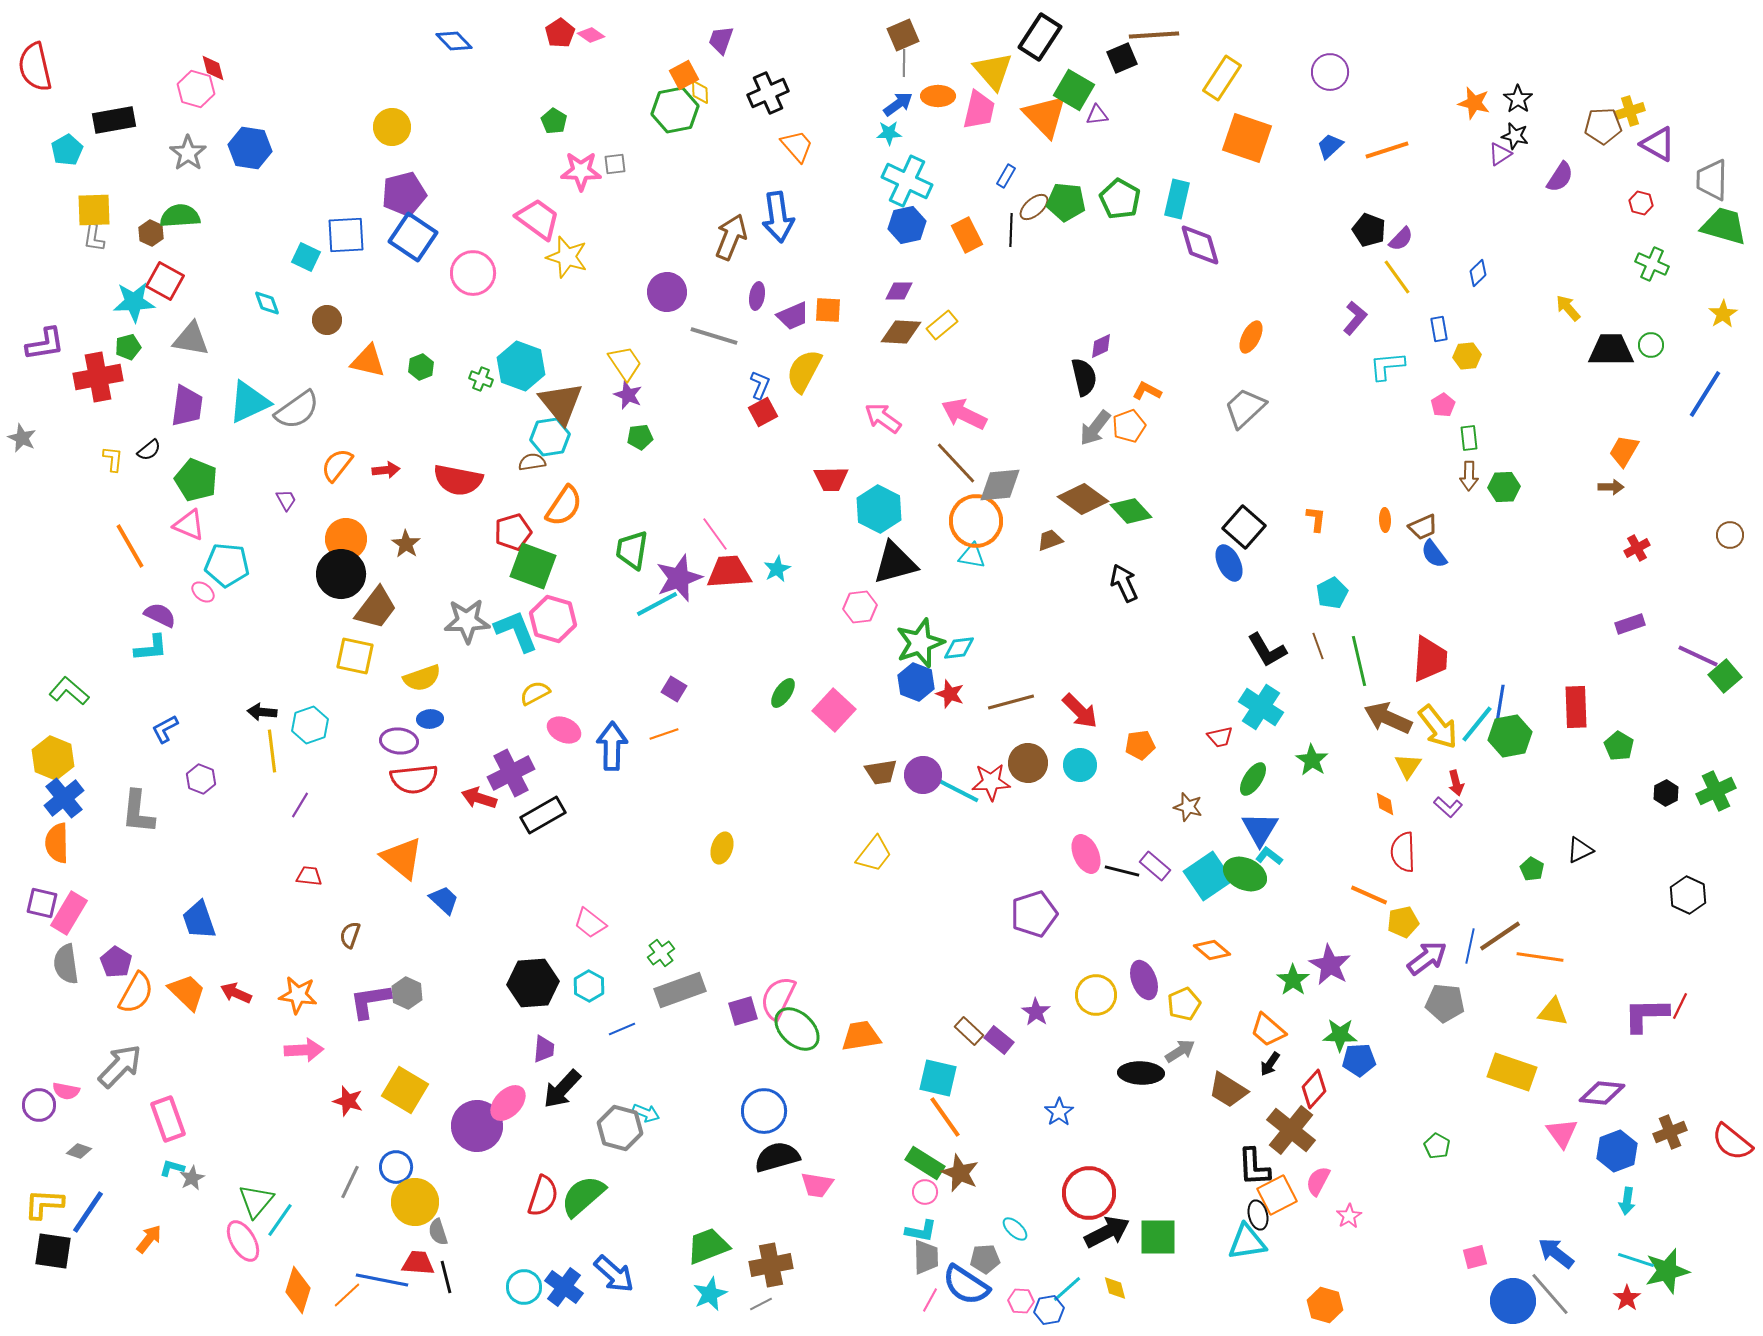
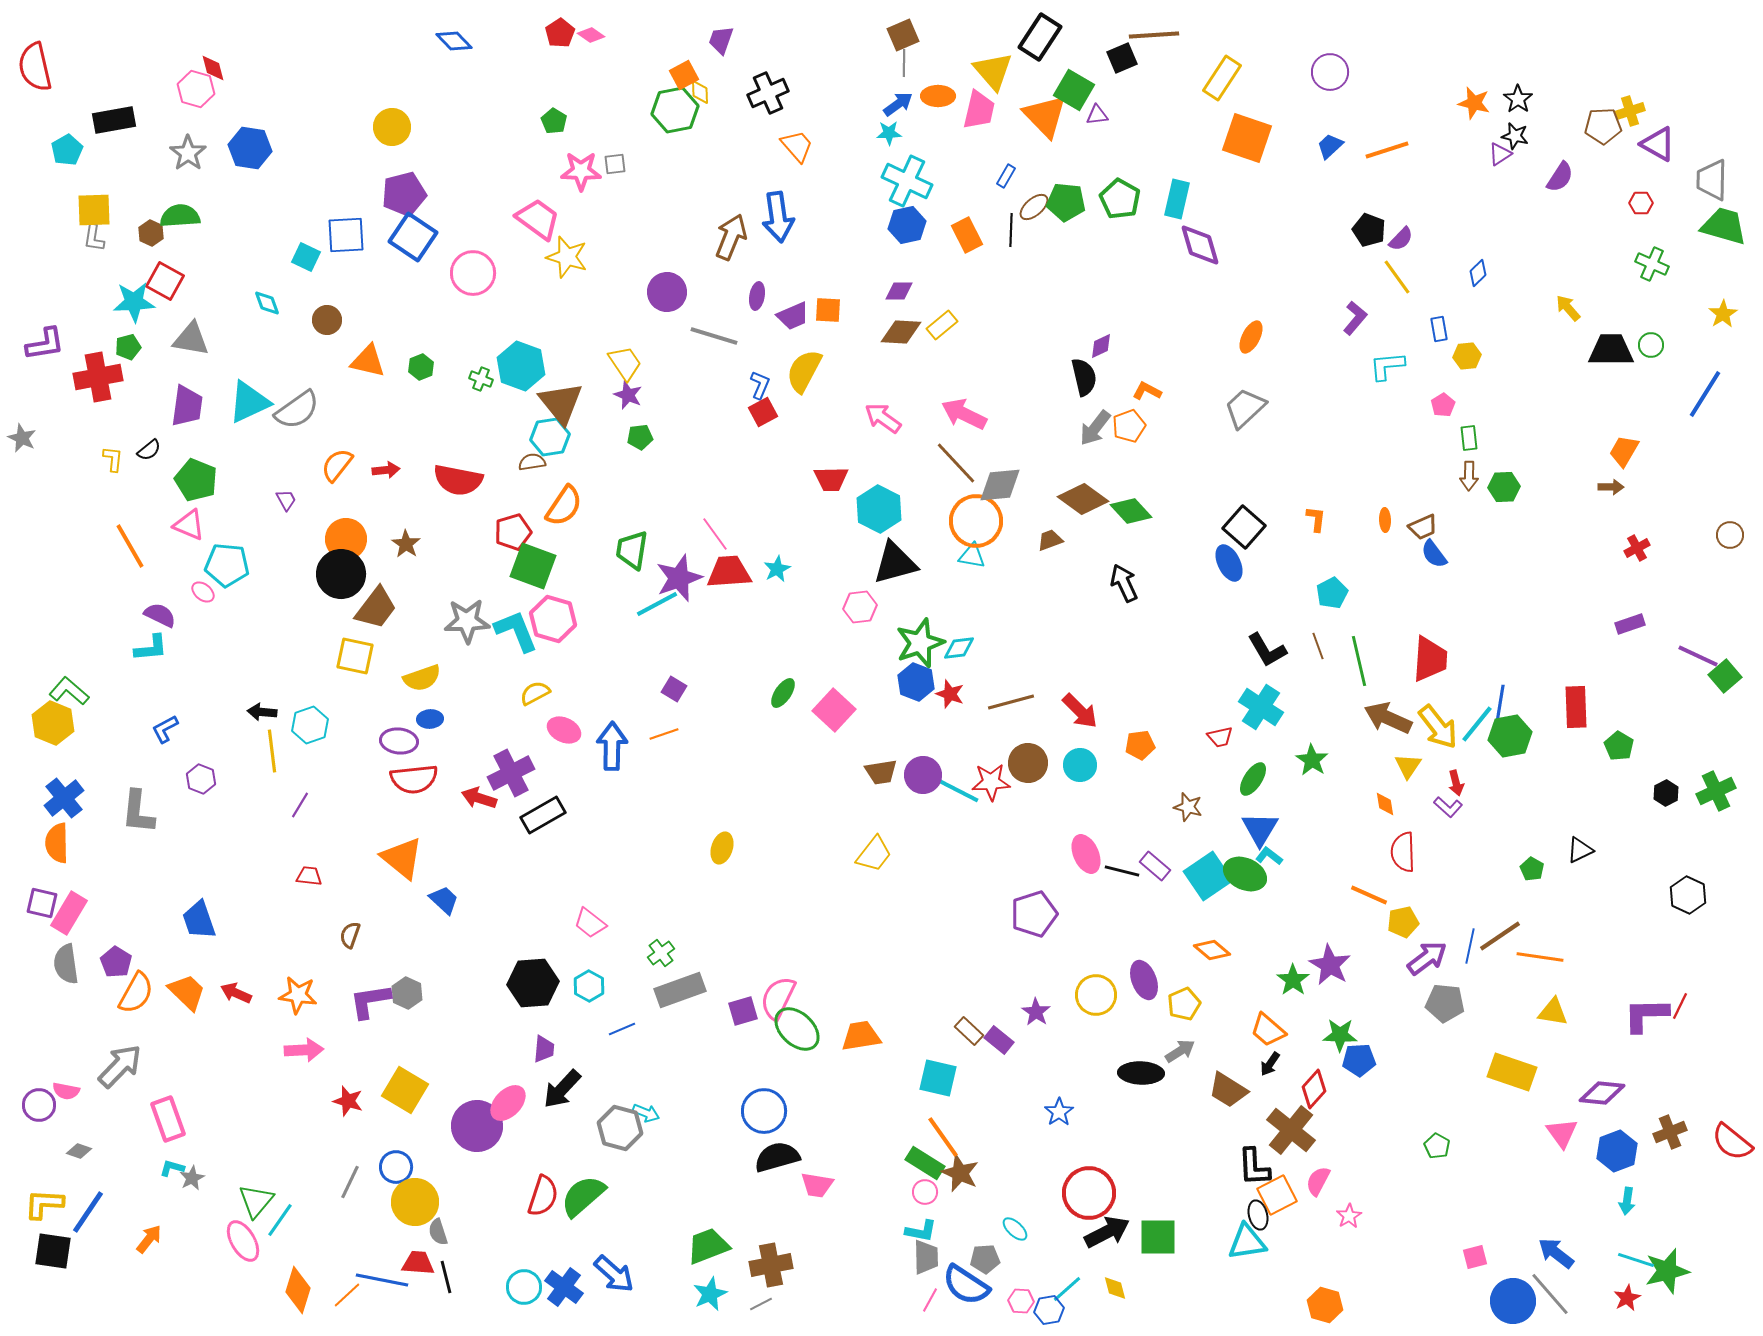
red hexagon at (1641, 203): rotated 15 degrees counterclockwise
yellow hexagon at (53, 758): moved 35 px up
orange line at (945, 1117): moved 2 px left, 20 px down
red star at (1627, 1298): rotated 8 degrees clockwise
